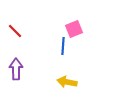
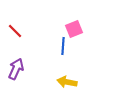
purple arrow: rotated 25 degrees clockwise
